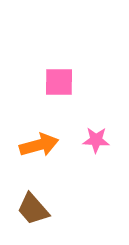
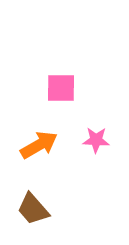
pink square: moved 2 px right, 6 px down
orange arrow: rotated 15 degrees counterclockwise
